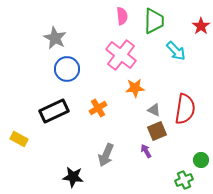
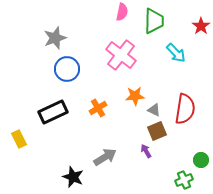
pink semicircle: moved 4 px up; rotated 18 degrees clockwise
gray star: rotated 25 degrees clockwise
cyan arrow: moved 2 px down
orange star: moved 8 px down
black rectangle: moved 1 px left, 1 px down
yellow rectangle: rotated 36 degrees clockwise
gray arrow: moved 1 px left, 2 px down; rotated 145 degrees counterclockwise
black star: rotated 15 degrees clockwise
